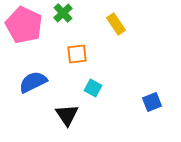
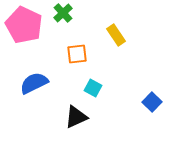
yellow rectangle: moved 11 px down
blue semicircle: moved 1 px right, 1 px down
blue square: rotated 24 degrees counterclockwise
black triangle: moved 9 px right, 2 px down; rotated 40 degrees clockwise
